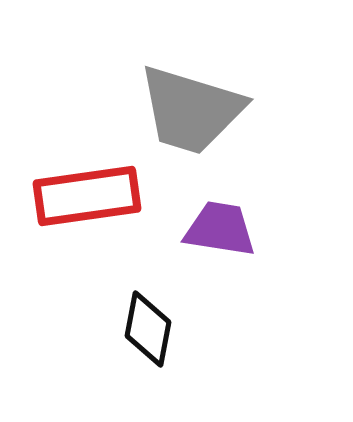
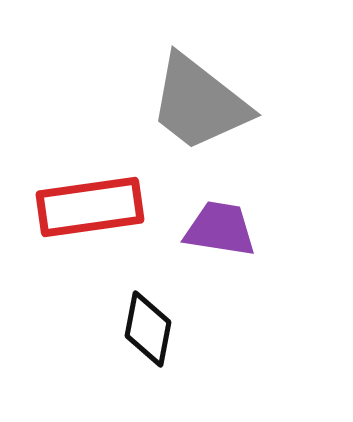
gray trapezoid: moved 8 px right, 7 px up; rotated 21 degrees clockwise
red rectangle: moved 3 px right, 11 px down
